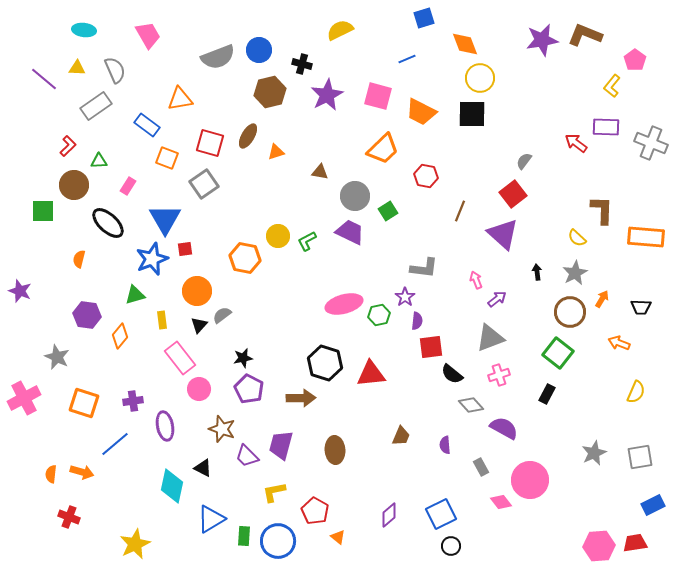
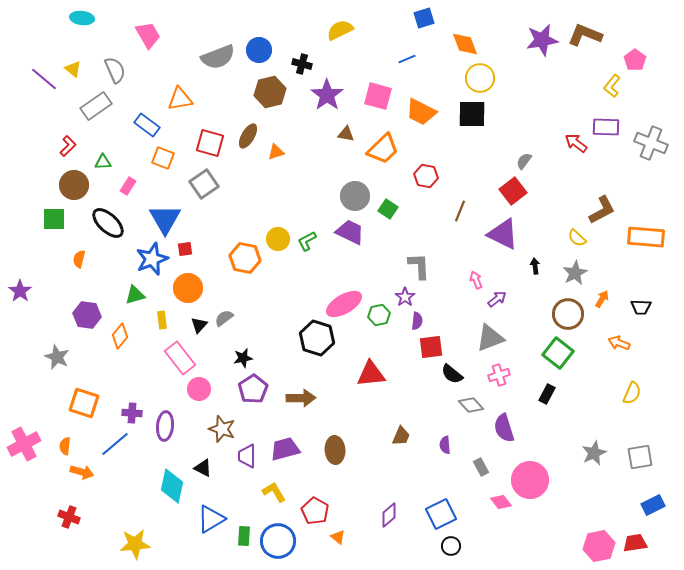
cyan ellipse at (84, 30): moved 2 px left, 12 px up
yellow triangle at (77, 68): moved 4 px left, 1 px down; rotated 36 degrees clockwise
purple star at (327, 95): rotated 8 degrees counterclockwise
orange square at (167, 158): moved 4 px left
green triangle at (99, 161): moved 4 px right, 1 px down
brown triangle at (320, 172): moved 26 px right, 38 px up
red square at (513, 194): moved 3 px up
brown L-shape at (602, 210): rotated 60 degrees clockwise
green square at (43, 211): moved 11 px right, 8 px down
green square at (388, 211): moved 2 px up; rotated 24 degrees counterclockwise
purple triangle at (503, 234): rotated 16 degrees counterclockwise
yellow circle at (278, 236): moved 3 px down
gray L-shape at (424, 268): moved 5 px left, 2 px up; rotated 100 degrees counterclockwise
black arrow at (537, 272): moved 2 px left, 6 px up
purple star at (20, 291): rotated 15 degrees clockwise
orange circle at (197, 291): moved 9 px left, 3 px up
pink ellipse at (344, 304): rotated 15 degrees counterclockwise
brown circle at (570, 312): moved 2 px left, 2 px down
gray semicircle at (222, 315): moved 2 px right, 3 px down
black hexagon at (325, 363): moved 8 px left, 25 px up
purple pentagon at (249, 389): moved 4 px right; rotated 12 degrees clockwise
yellow semicircle at (636, 392): moved 4 px left, 1 px down
pink cross at (24, 398): moved 46 px down
purple cross at (133, 401): moved 1 px left, 12 px down; rotated 12 degrees clockwise
purple ellipse at (165, 426): rotated 16 degrees clockwise
purple semicircle at (504, 428): rotated 136 degrees counterclockwise
purple trapezoid at (281, 445): moved 4 px right, 4 px down; rotated 60 degrees clockwise
purple trapezoid at (247, 456): rotated 45 degrees clockwise
orange semicircle at (51, 474): moved 14 px right, 28 px up
yellow L-shape at (274, 492): rotated 70 degrees clockwise
yellow star at (135, 544): rotated 20 degrees clockwise
pink hexagon at (599, 546): rotated 8 degrees counterclockwise
